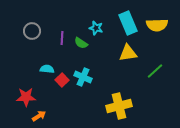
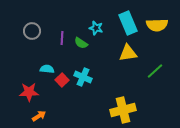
red star: moved 3 px right, 5 px up
yellow cross: moved 4 px right, 4 px down
